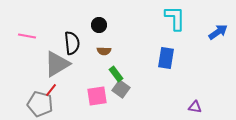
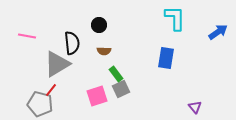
gray square: rotated 30 degrees clockwise
pink square: rotated 10 degrees counterclockwise
purple triangle: rotated 40 degrees clockwise
